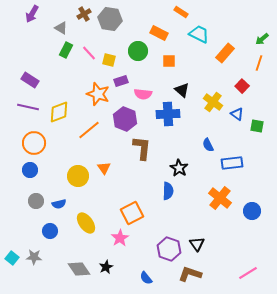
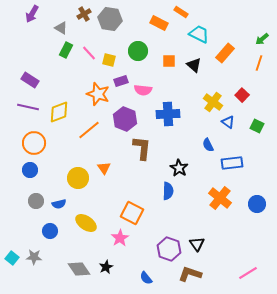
orange rectangle at (159, 33): moved 10 px up
red square at (242, 86): moved 9 px down
black triangle at (182, 90): moved 12 px right, 25 px up
pink semicircle at (143, 94): moved 4 px up
blue triangle at (237, 114): moved 9 px left, 8 px down
green square at (257, 126): rotated 16 degrees clockwise
yellow circle at (78, 176): moved 2 px down
blue circle at (252, 211): moved 5 px right, 7 px up
orange square at (132, 213): rotated 35 degrees counterclockwise
yellow ellipse at (86, 223): rotated 20 degrees counterclockwise
